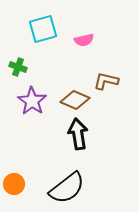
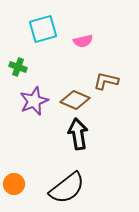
pink semicircle: moved 1 px left, 1 px down
purple star: moved 2 px right; rotated 16 degrees clockwise
